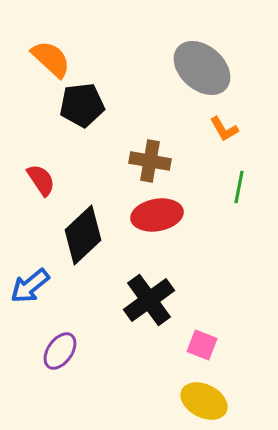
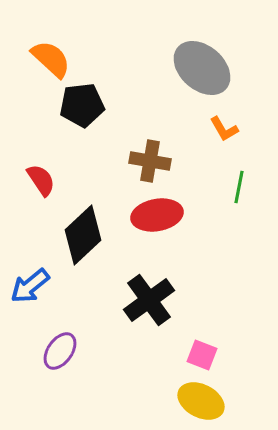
pink square: moved 10 px down
yellow ellipse: moved 3 px left
